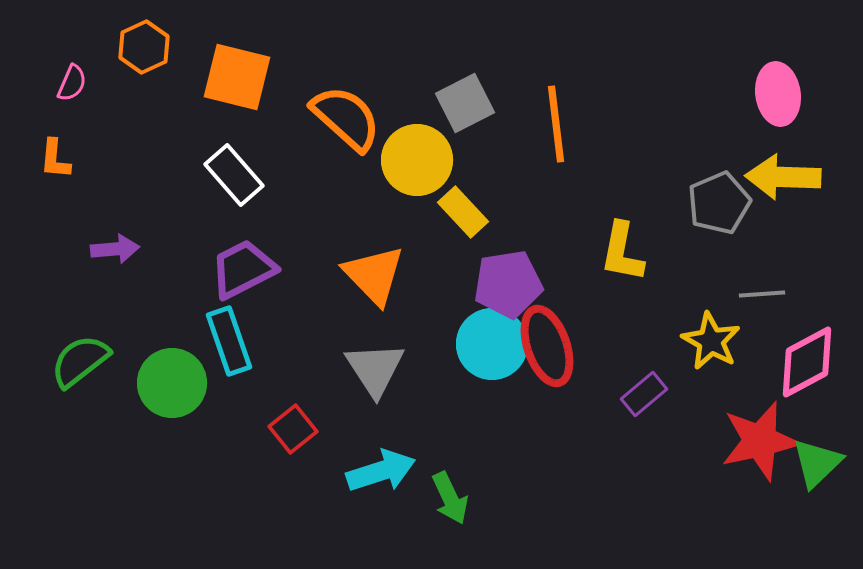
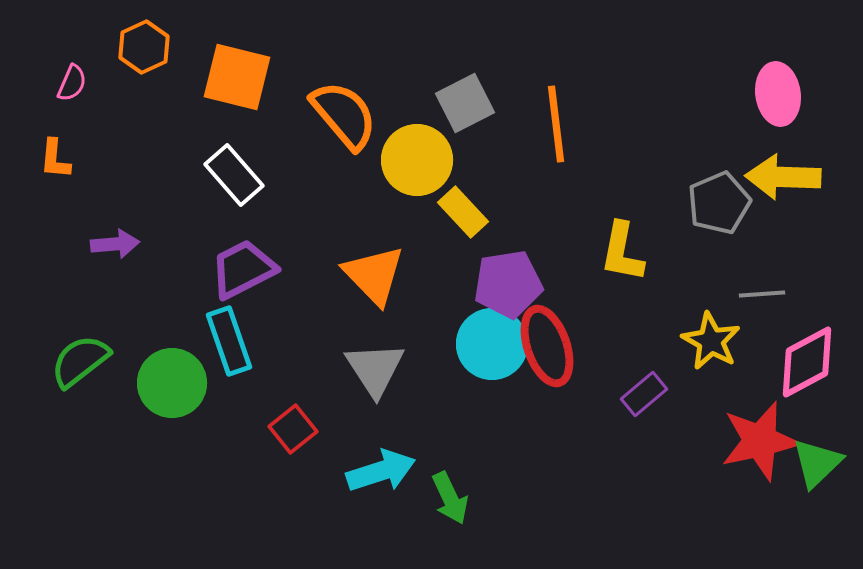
orange semicircle: moved 2 px left, 3 px up; rotated 8 degrees clockwise
purple arrow: moved 5 px up
